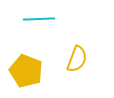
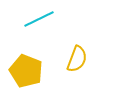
cyan line: rotated 24 degrees counterclockwise
